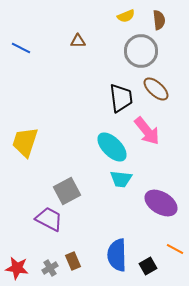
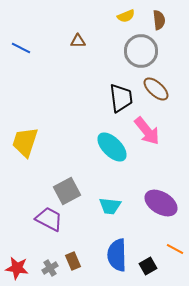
cyan trapezoid: moved 11 px left, 27 px down
